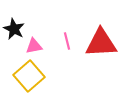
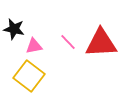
black star: rotated 15 degrees counterclockwise
pink line: moved 1 px right, 1 px down; rotated 30 degrees counterclockwise
yellow square: rotated 12 degrees counterclockwise
